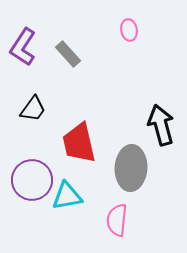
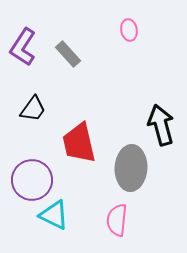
cyan triangle: moved 13 px left, 19 px down; rotated 36 degrees clockwise
